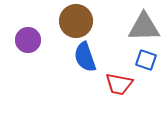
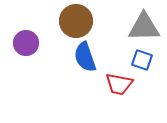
purple circle: moved 2 px left, 3 px down
blue square: moved 4 px left
